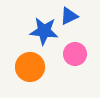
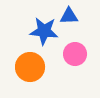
blue triangle: rotated 24 degrees clockwise
